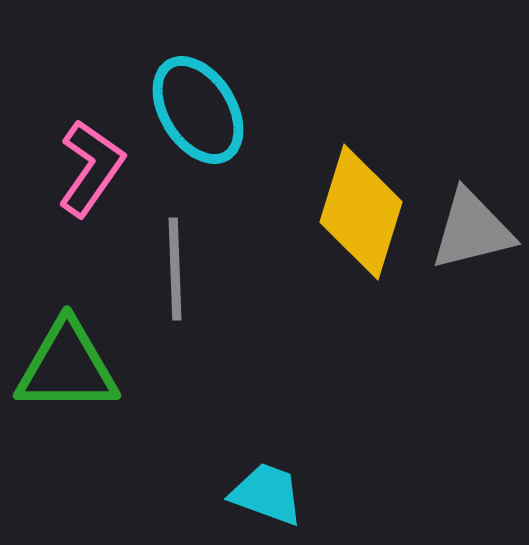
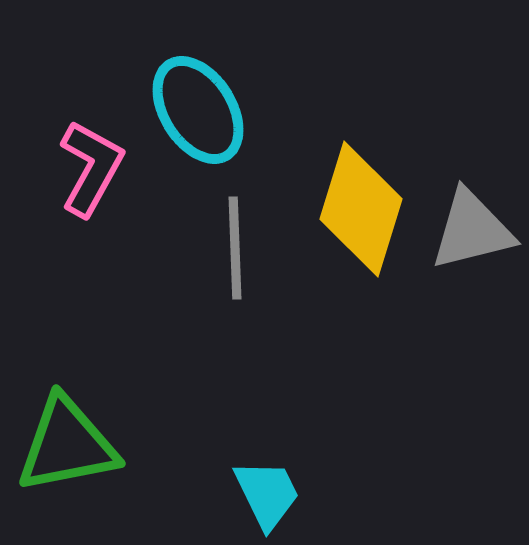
pink L-shape: rotated 6 degrees counterclockwise
yellow diamond: moved 3 px up
gray line: moved 60 px right, 21 px up
green triangle: moved 78 px down; rotated 11 degrees counterclockwise
cyan trapezoid: rotated 44 degrees clockwise
